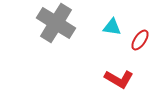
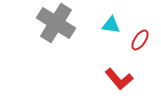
cyan triangle: moved 1 px left, 2 px up
red L-shape: rotated 20 degrees clockwise
